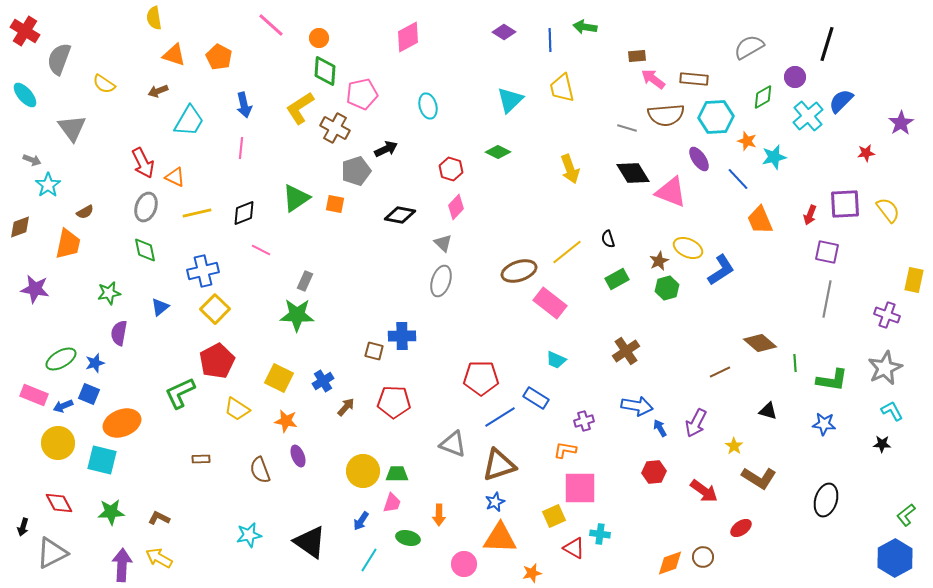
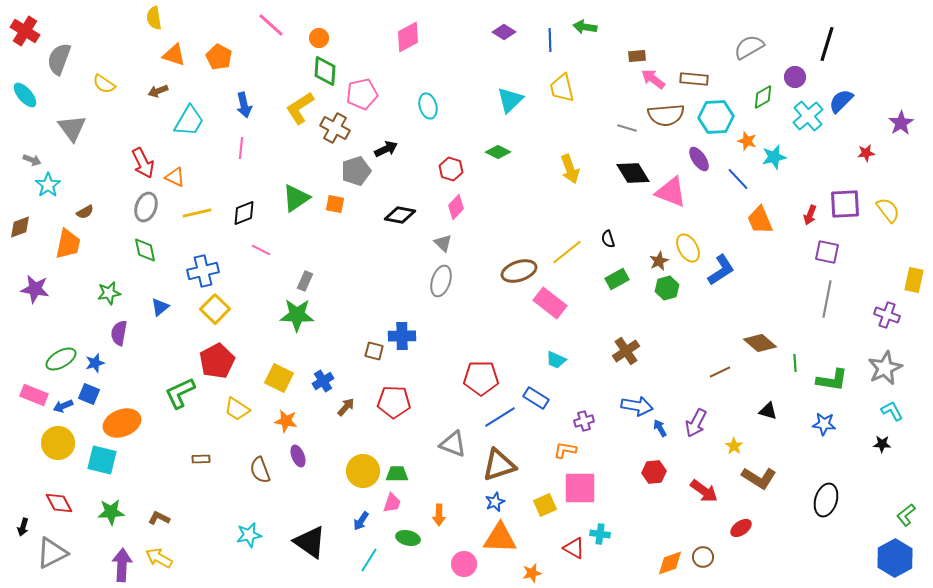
yellow ellipse at (688, 248): rotated 36 degrees clockwise
yellow square at (554, 516): moved 9 px left, 11 px up
